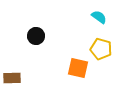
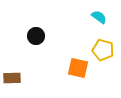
yellow pentagon: moved 2 px right, 1 px down
